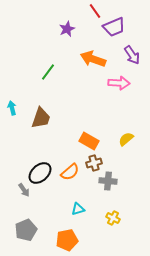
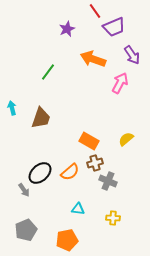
pink arrow: moved 1 px right; rotated 65 degrees counterclockwise
brown cross: moved 1 px right
gray cross: rotated 18 degrees clockwise
cyan triangle: rotated 24 degrees clockwise
yellow cross: rotated 24 degrees counterclockwise
